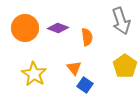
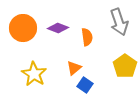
gray arrow: moved 2 px left, 1 px down
orange circle: moved 2 px left
orange triangle: rotated 28 degrees clockwise
